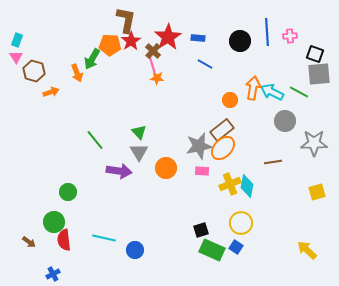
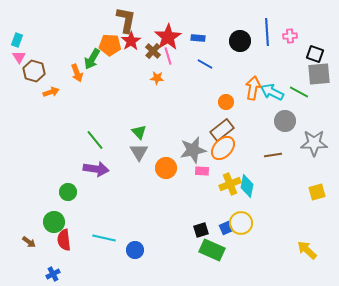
pink triangle at (16, 57): moved 3 px right
pink line at (152, 64): moved 16 px right, 8 px up
orange circle at (230, 100): moved 4 px left, 2 px down
gray star at (199, 146): moved 6 px left, 4 px down
brown line at (273, 162): moved 7 px up
purple arrow at (119, 171): moved 23 px left, 2 px up
blue square at (236, 247): moved 10 px left, 19 px up; rotated 32 degrees clockwise
